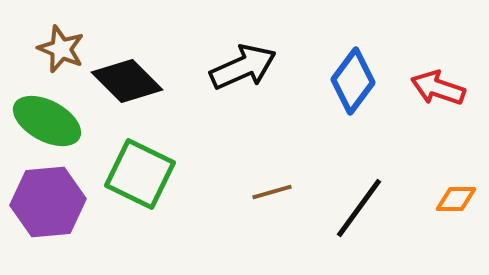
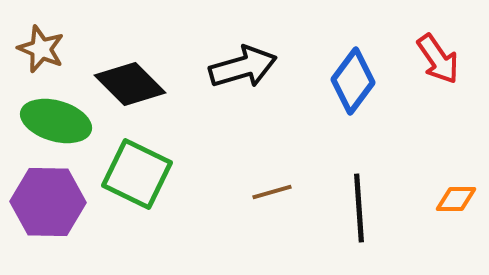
brown star: moved 20 px left
black arrow: rotated 8 degrees clockwise
black diamond: moved 3 px right, 3 px down
red arrow: moved 29 px up; rotated 144 degrees counterclockwise
green ellipse: moved 9 px right; rotated 12 degrees counterclockwise
green square: moved 3 px left
purple hexagon: rotated 6 degrees clockwise
black line: rotated 40 degrees counterclockwise
